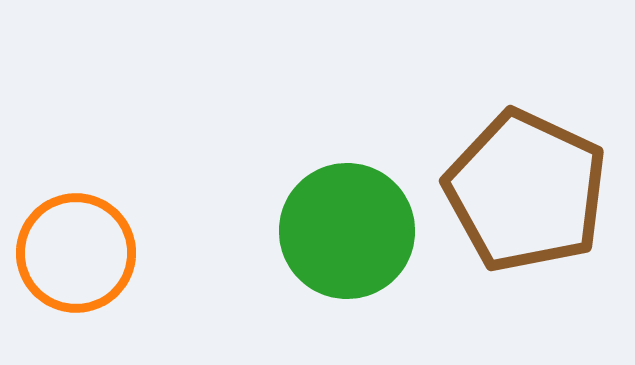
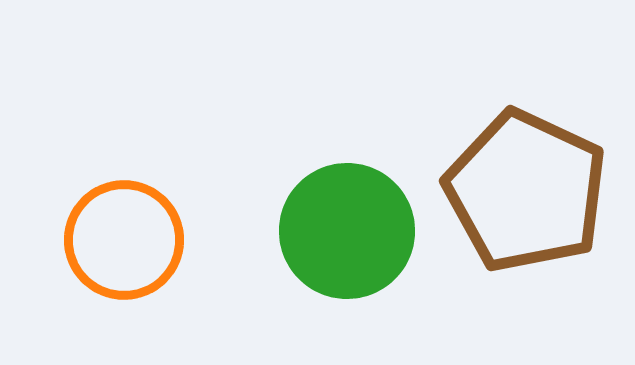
orange circle: moved 48 px right, 13 px up
